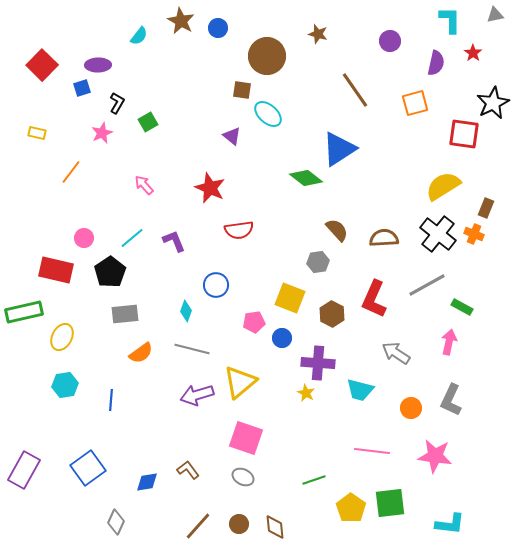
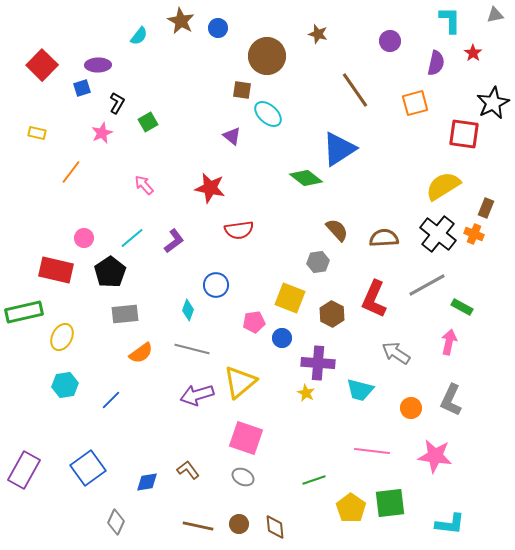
red star at (210, 188): rotated 12 degrees counterclockwise
purple L-shape at (174, 241): rotated 75 degrees clockwise
cyan diamond at (186, 311): moved 2 px right, 1 px up
blue line at (111, 400): rotated 40 degrees clockwise
brown line at (198, 526): rotated 60 degrees clockwise
